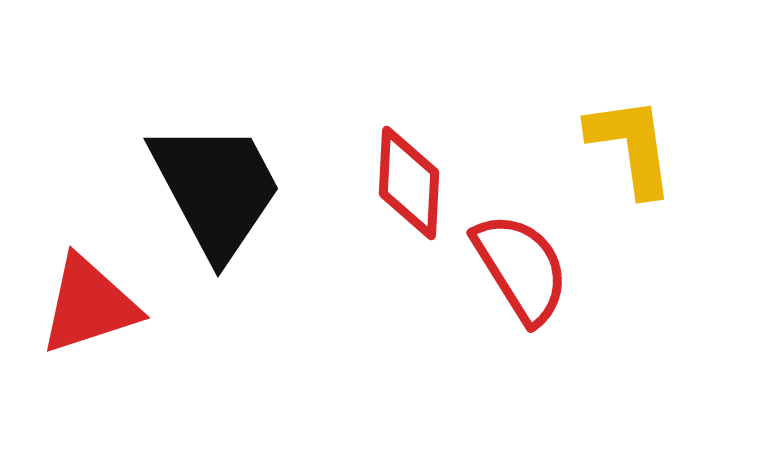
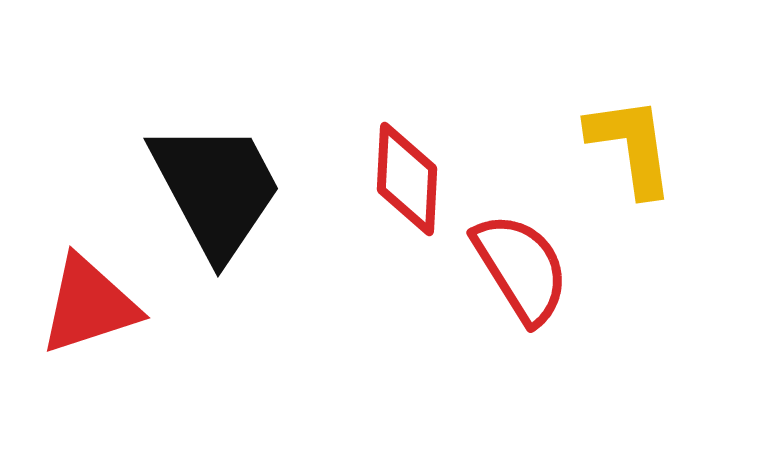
red diamond: moved 2 px left, 4 px up
